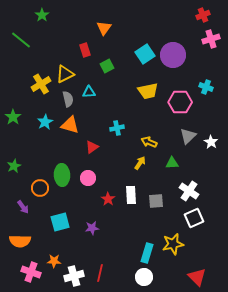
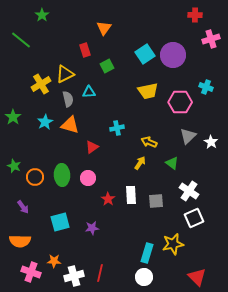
red cross at (203, 15): moved 8 px left; rotated 24 degrees clockwise
green triangle at (172, 163): rotated 40 degrees clockwise
green star at (14, 166): rotated 24 degrees counterclockwise
orange circle at (40, 188): moved 5 px left, 11 px up
